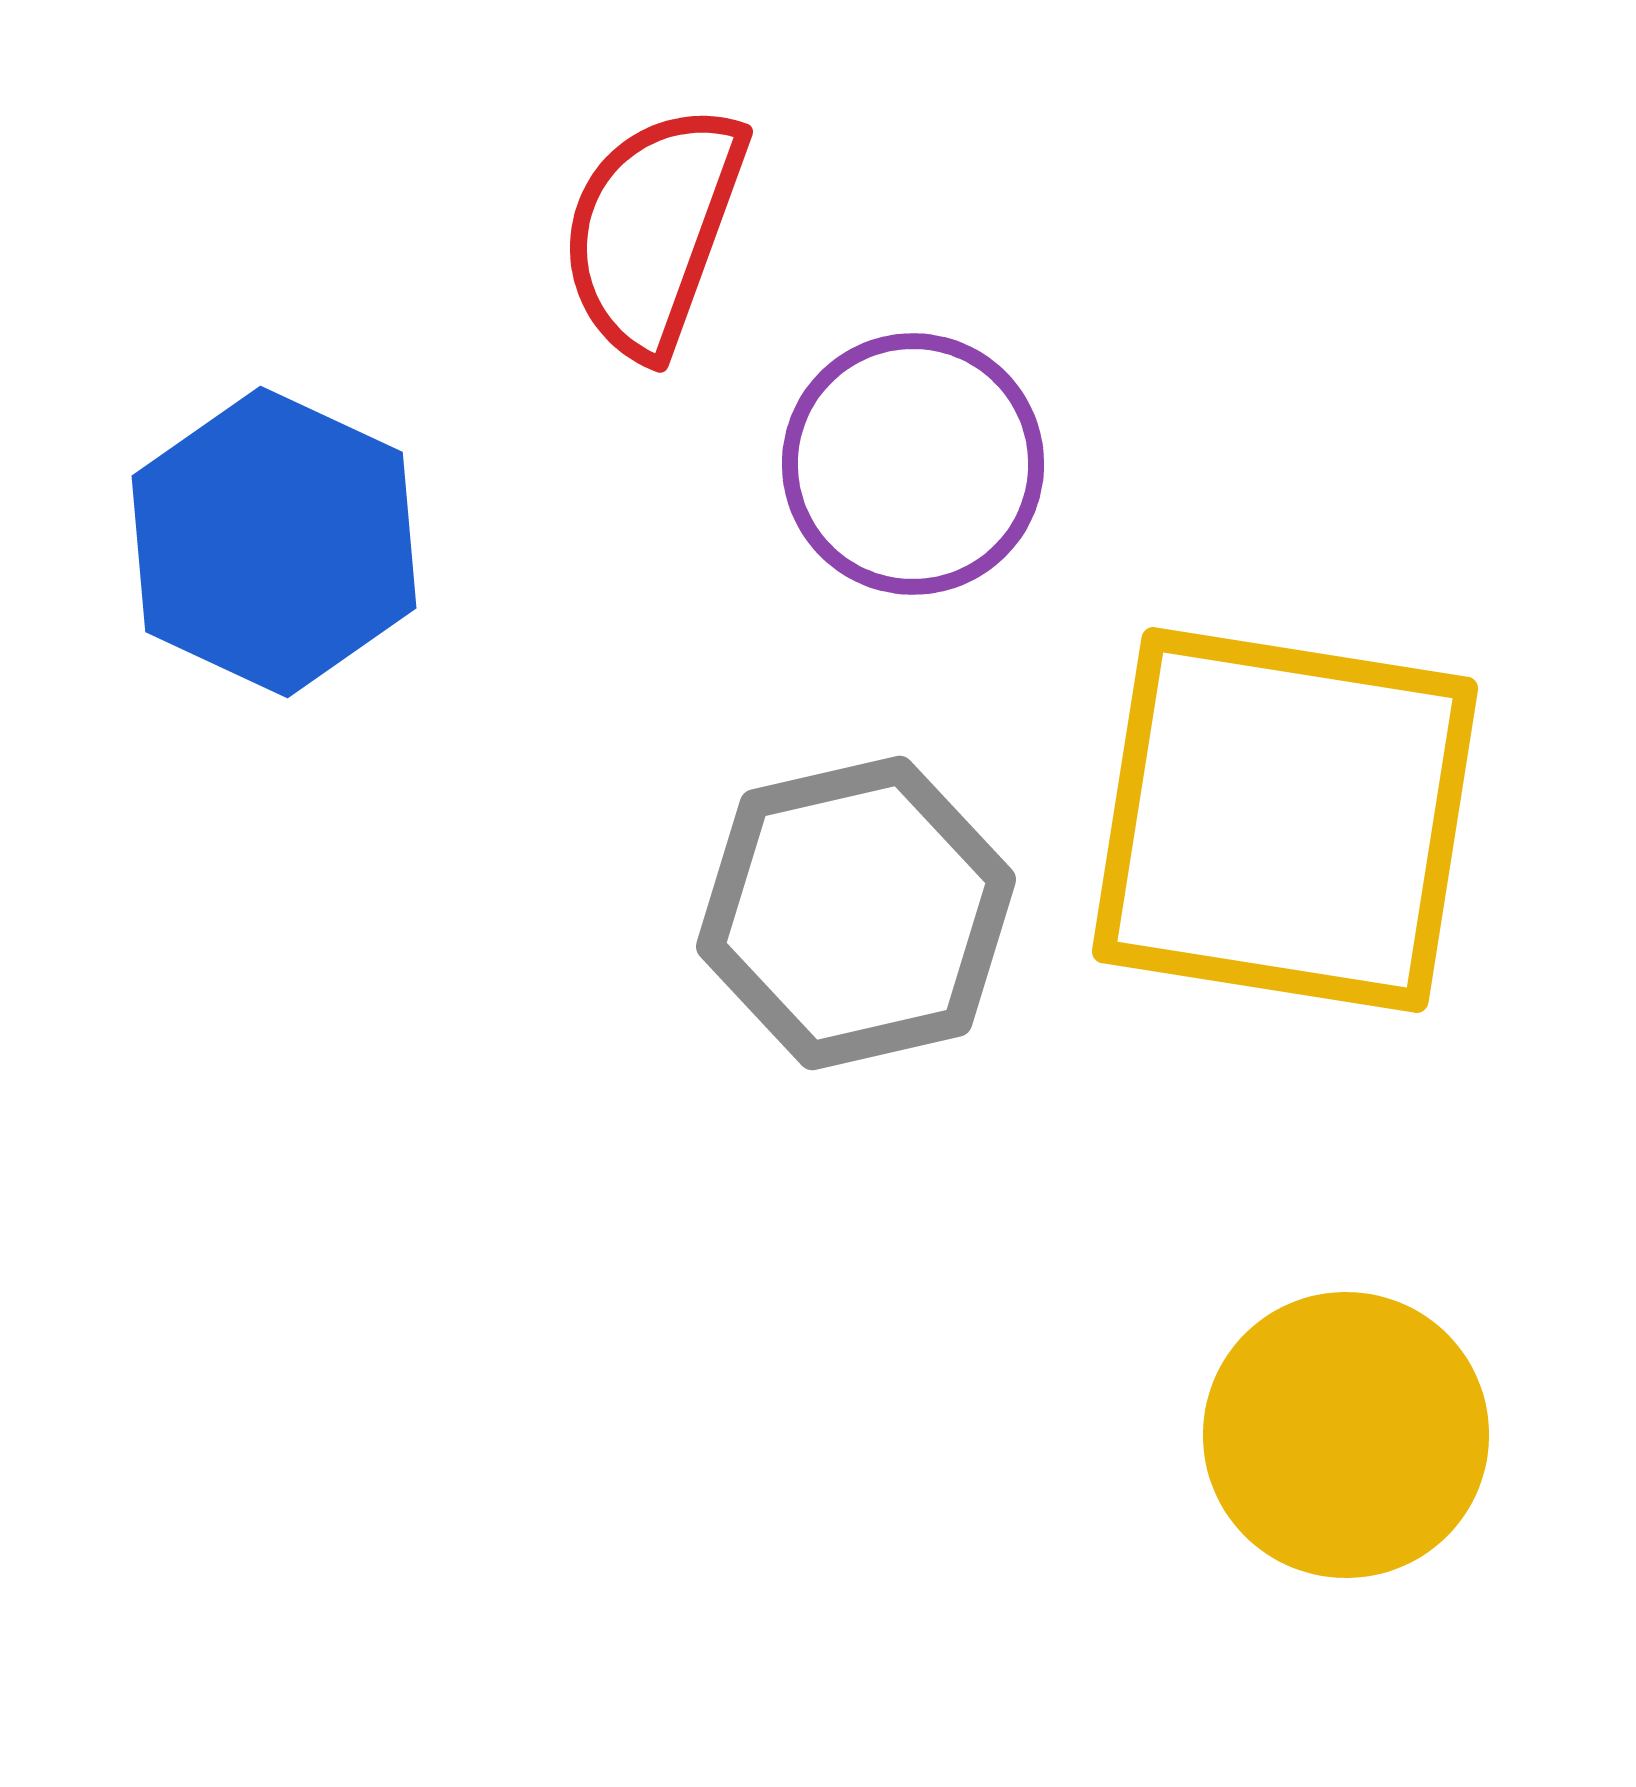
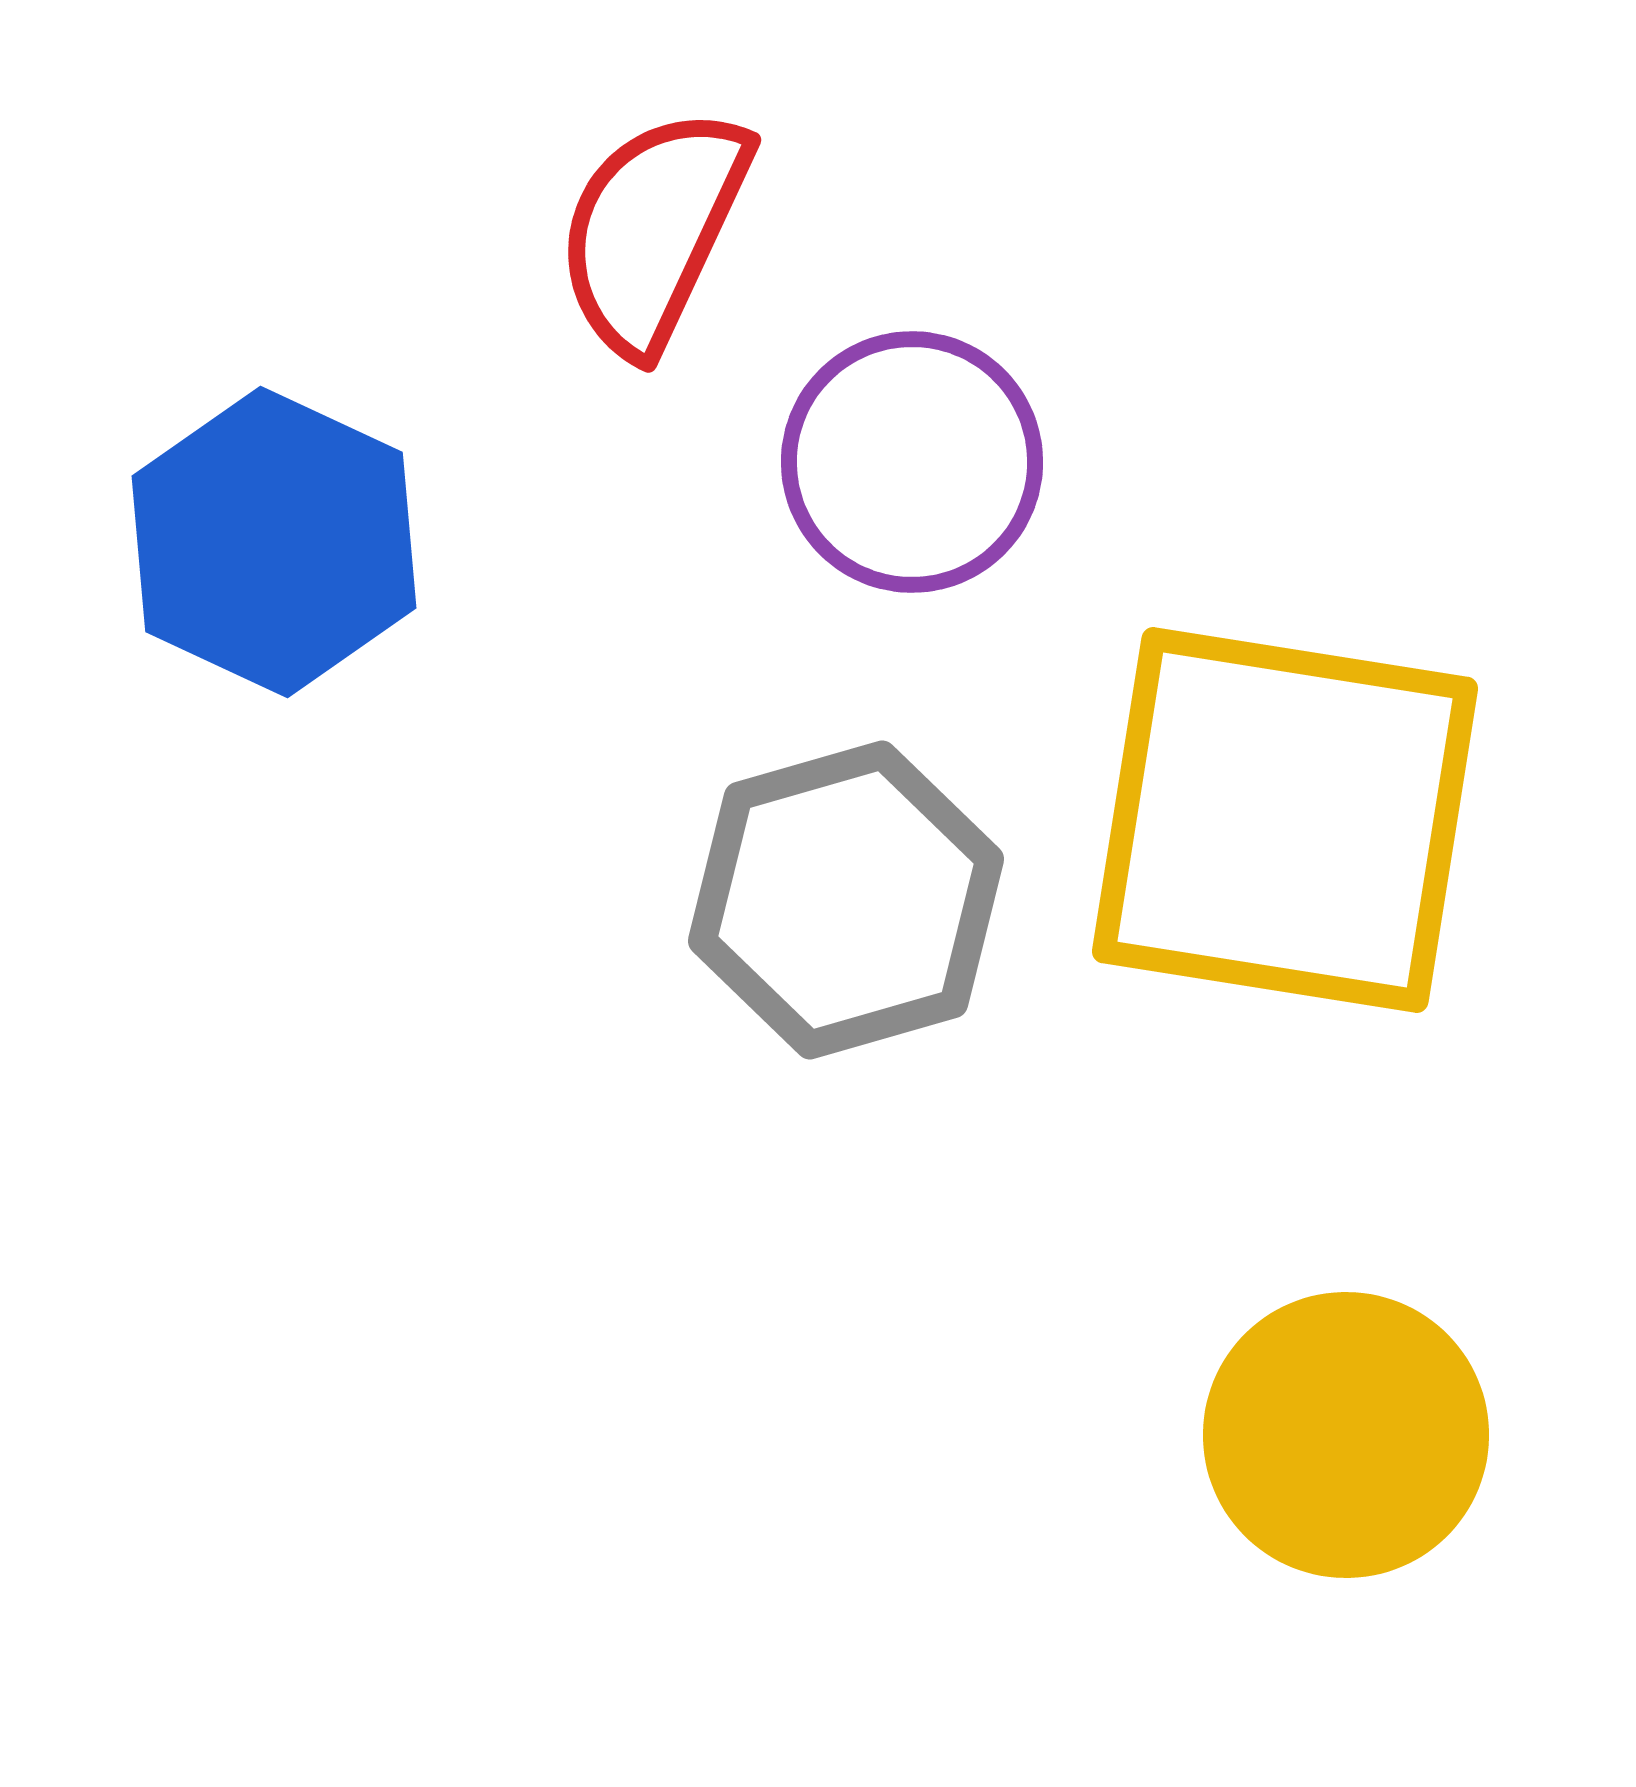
red semicircle: rotated 5 degrees clockwise
purple circle: moved 1 px left, 2 px up
gray hexagon: moved 10 px left, 13 px up; rotated 3 degrees counterclockwise
